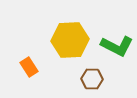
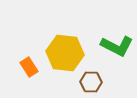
yellow hexagon: moved 5 px left, 13 px down; rotated 9 degrees clockwise
brown hexagon: moved 1 px left, 3 px down
